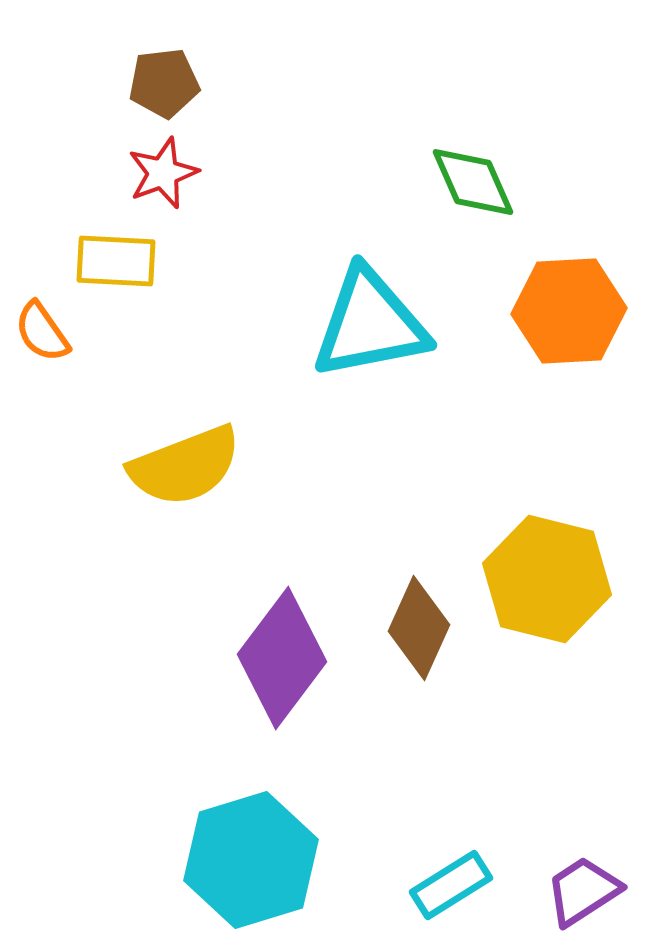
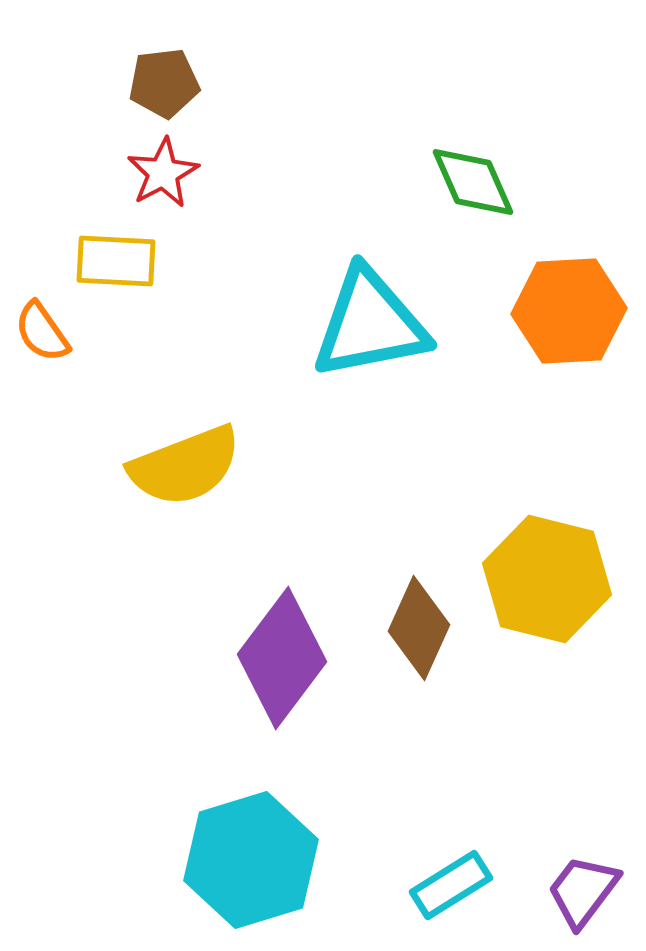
red star: rotated 8 degrees counterclockwise
purple trapezoid: rotated 20 degrees counterclockwise
